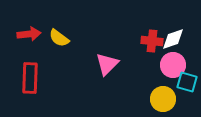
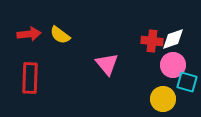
yellow semicircle: moved 1 px right, 3 px up
pink triangle: rotated 25 degrees counterclockwise
